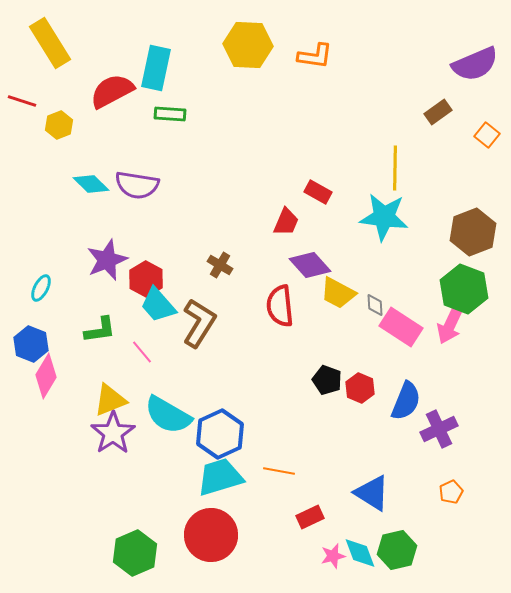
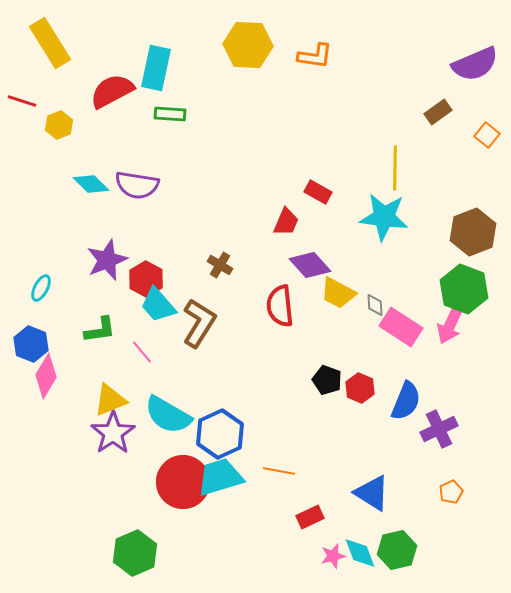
red circle at (211, 535): moved 28 px left, 53 px up
